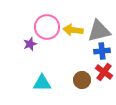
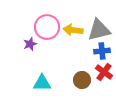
gray triangle: moved 1 px up
